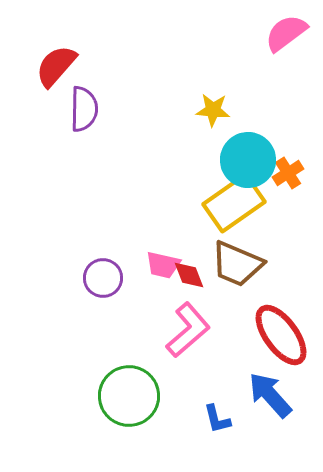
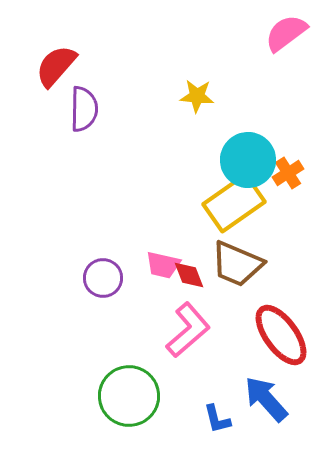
yellow star: moved 16 px left, 14 px up
blue arrow: moved 4 px left, 4 px down
